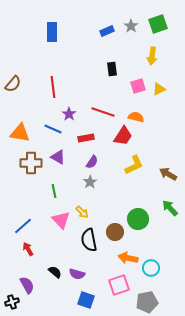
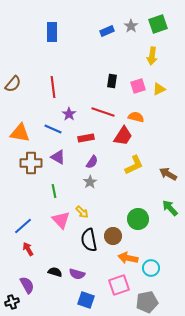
black rectangle at (112, 69): moved 12 px down; rotated 16 degrees clockwise
brown circle at (115, 232): moved 2 px left, 4 px down
black semicircle at (55, 272): rotated 24 degrees counterclockwise
